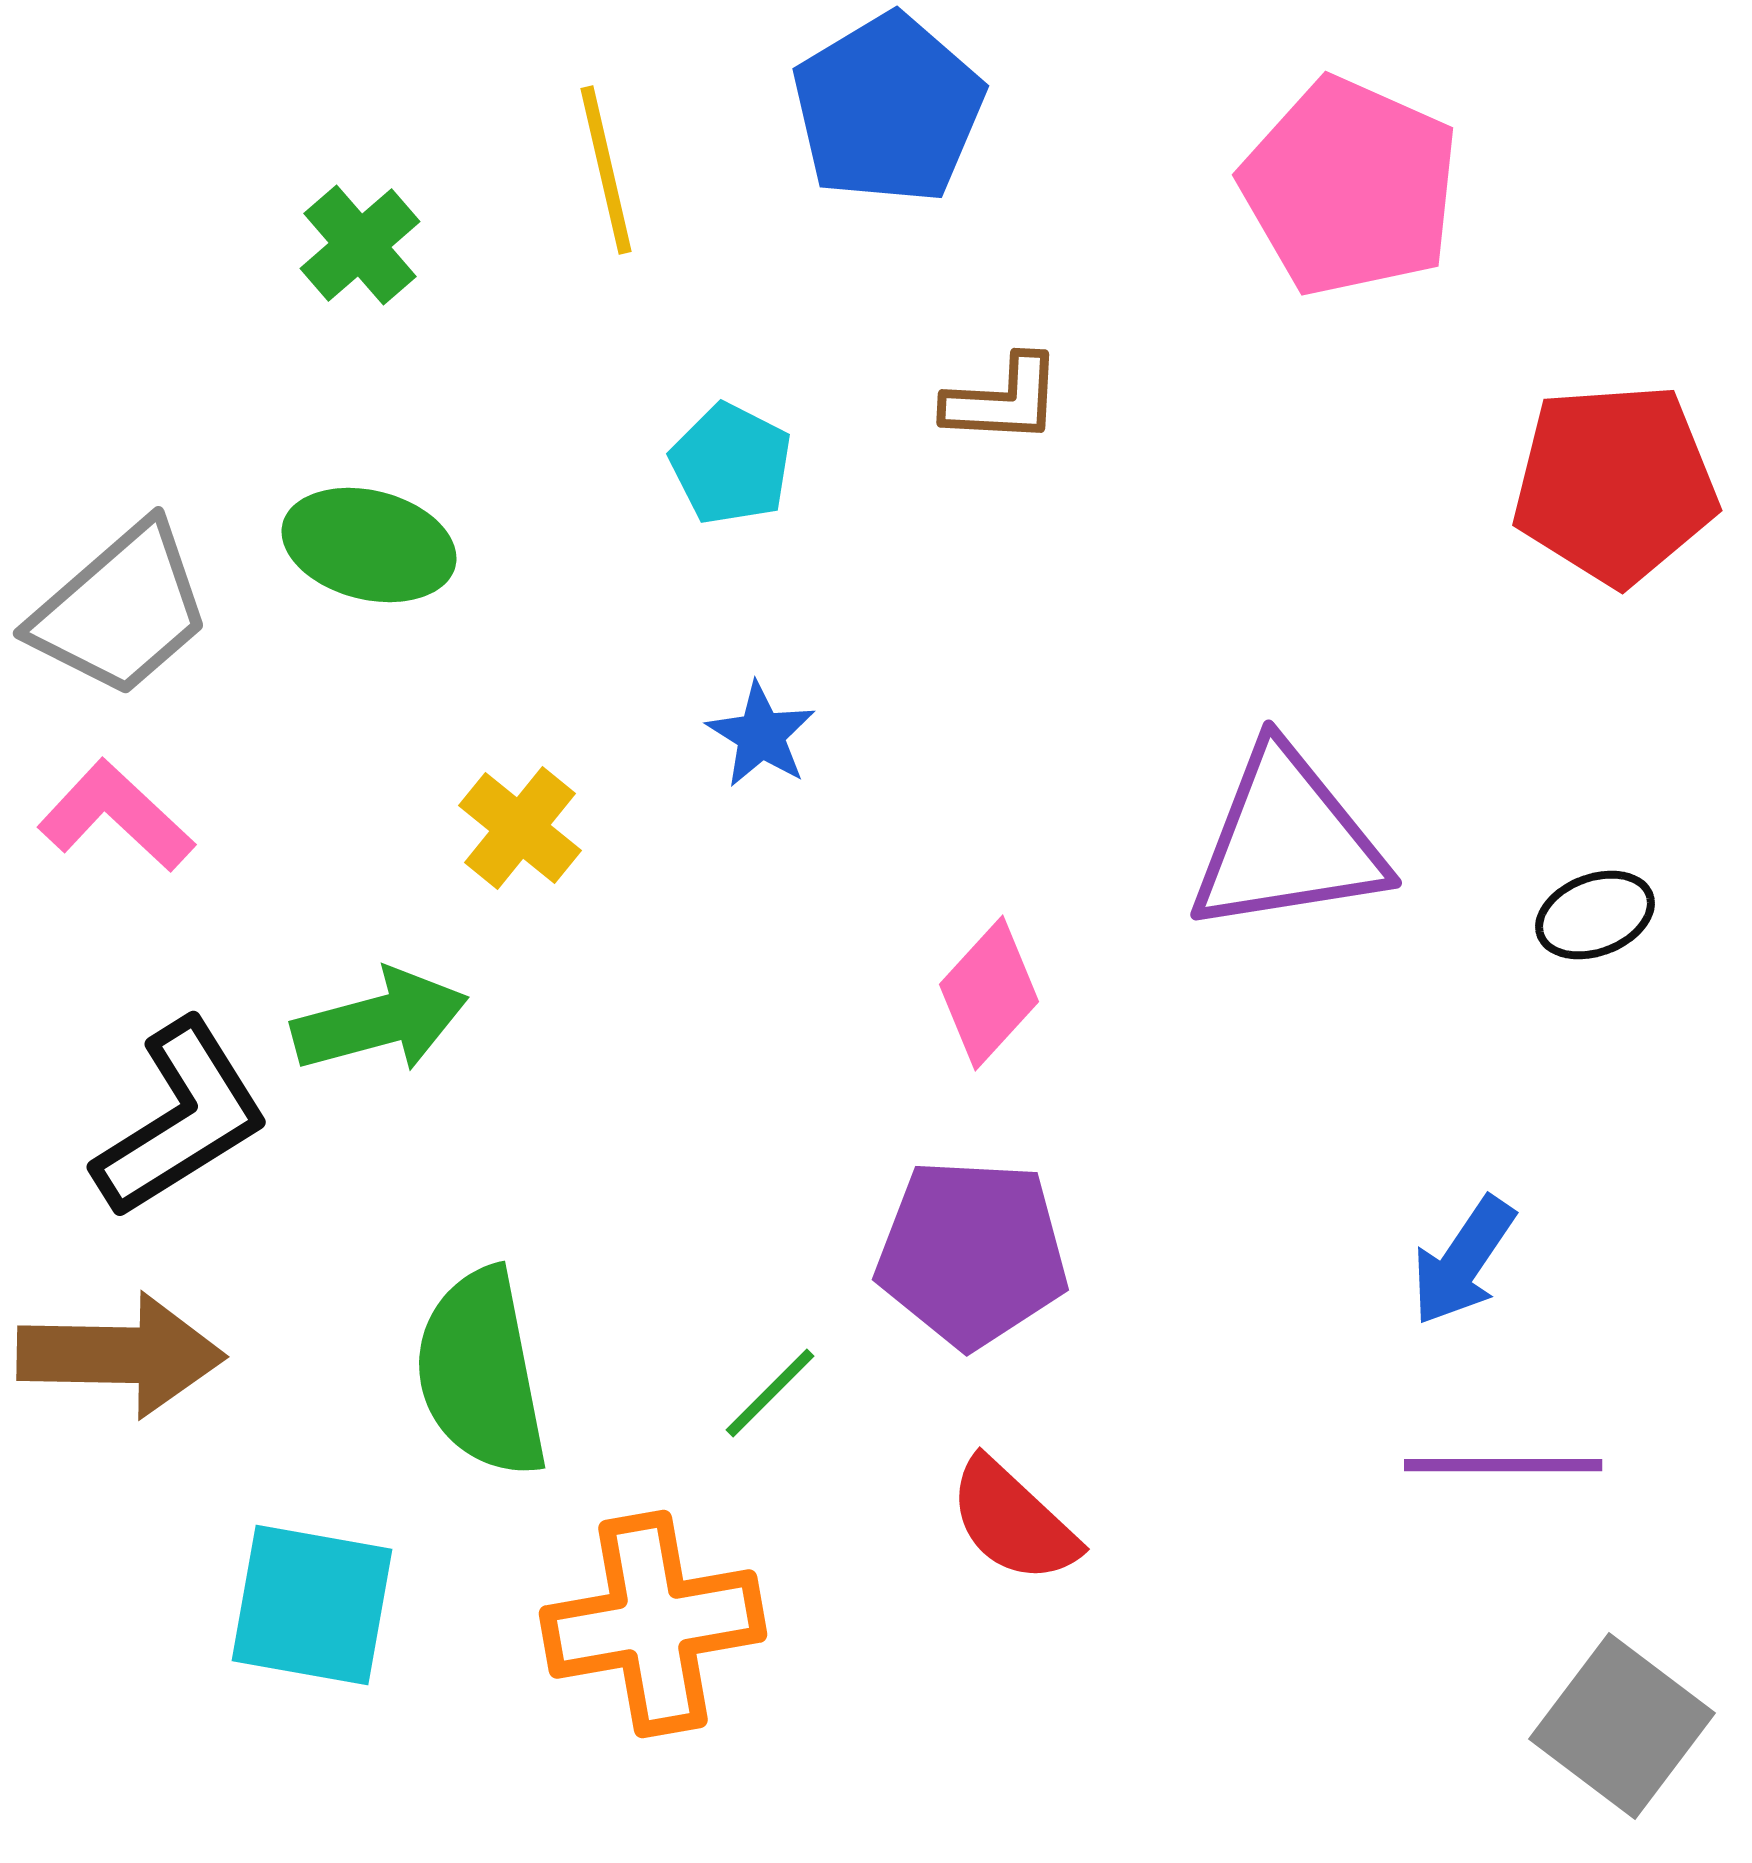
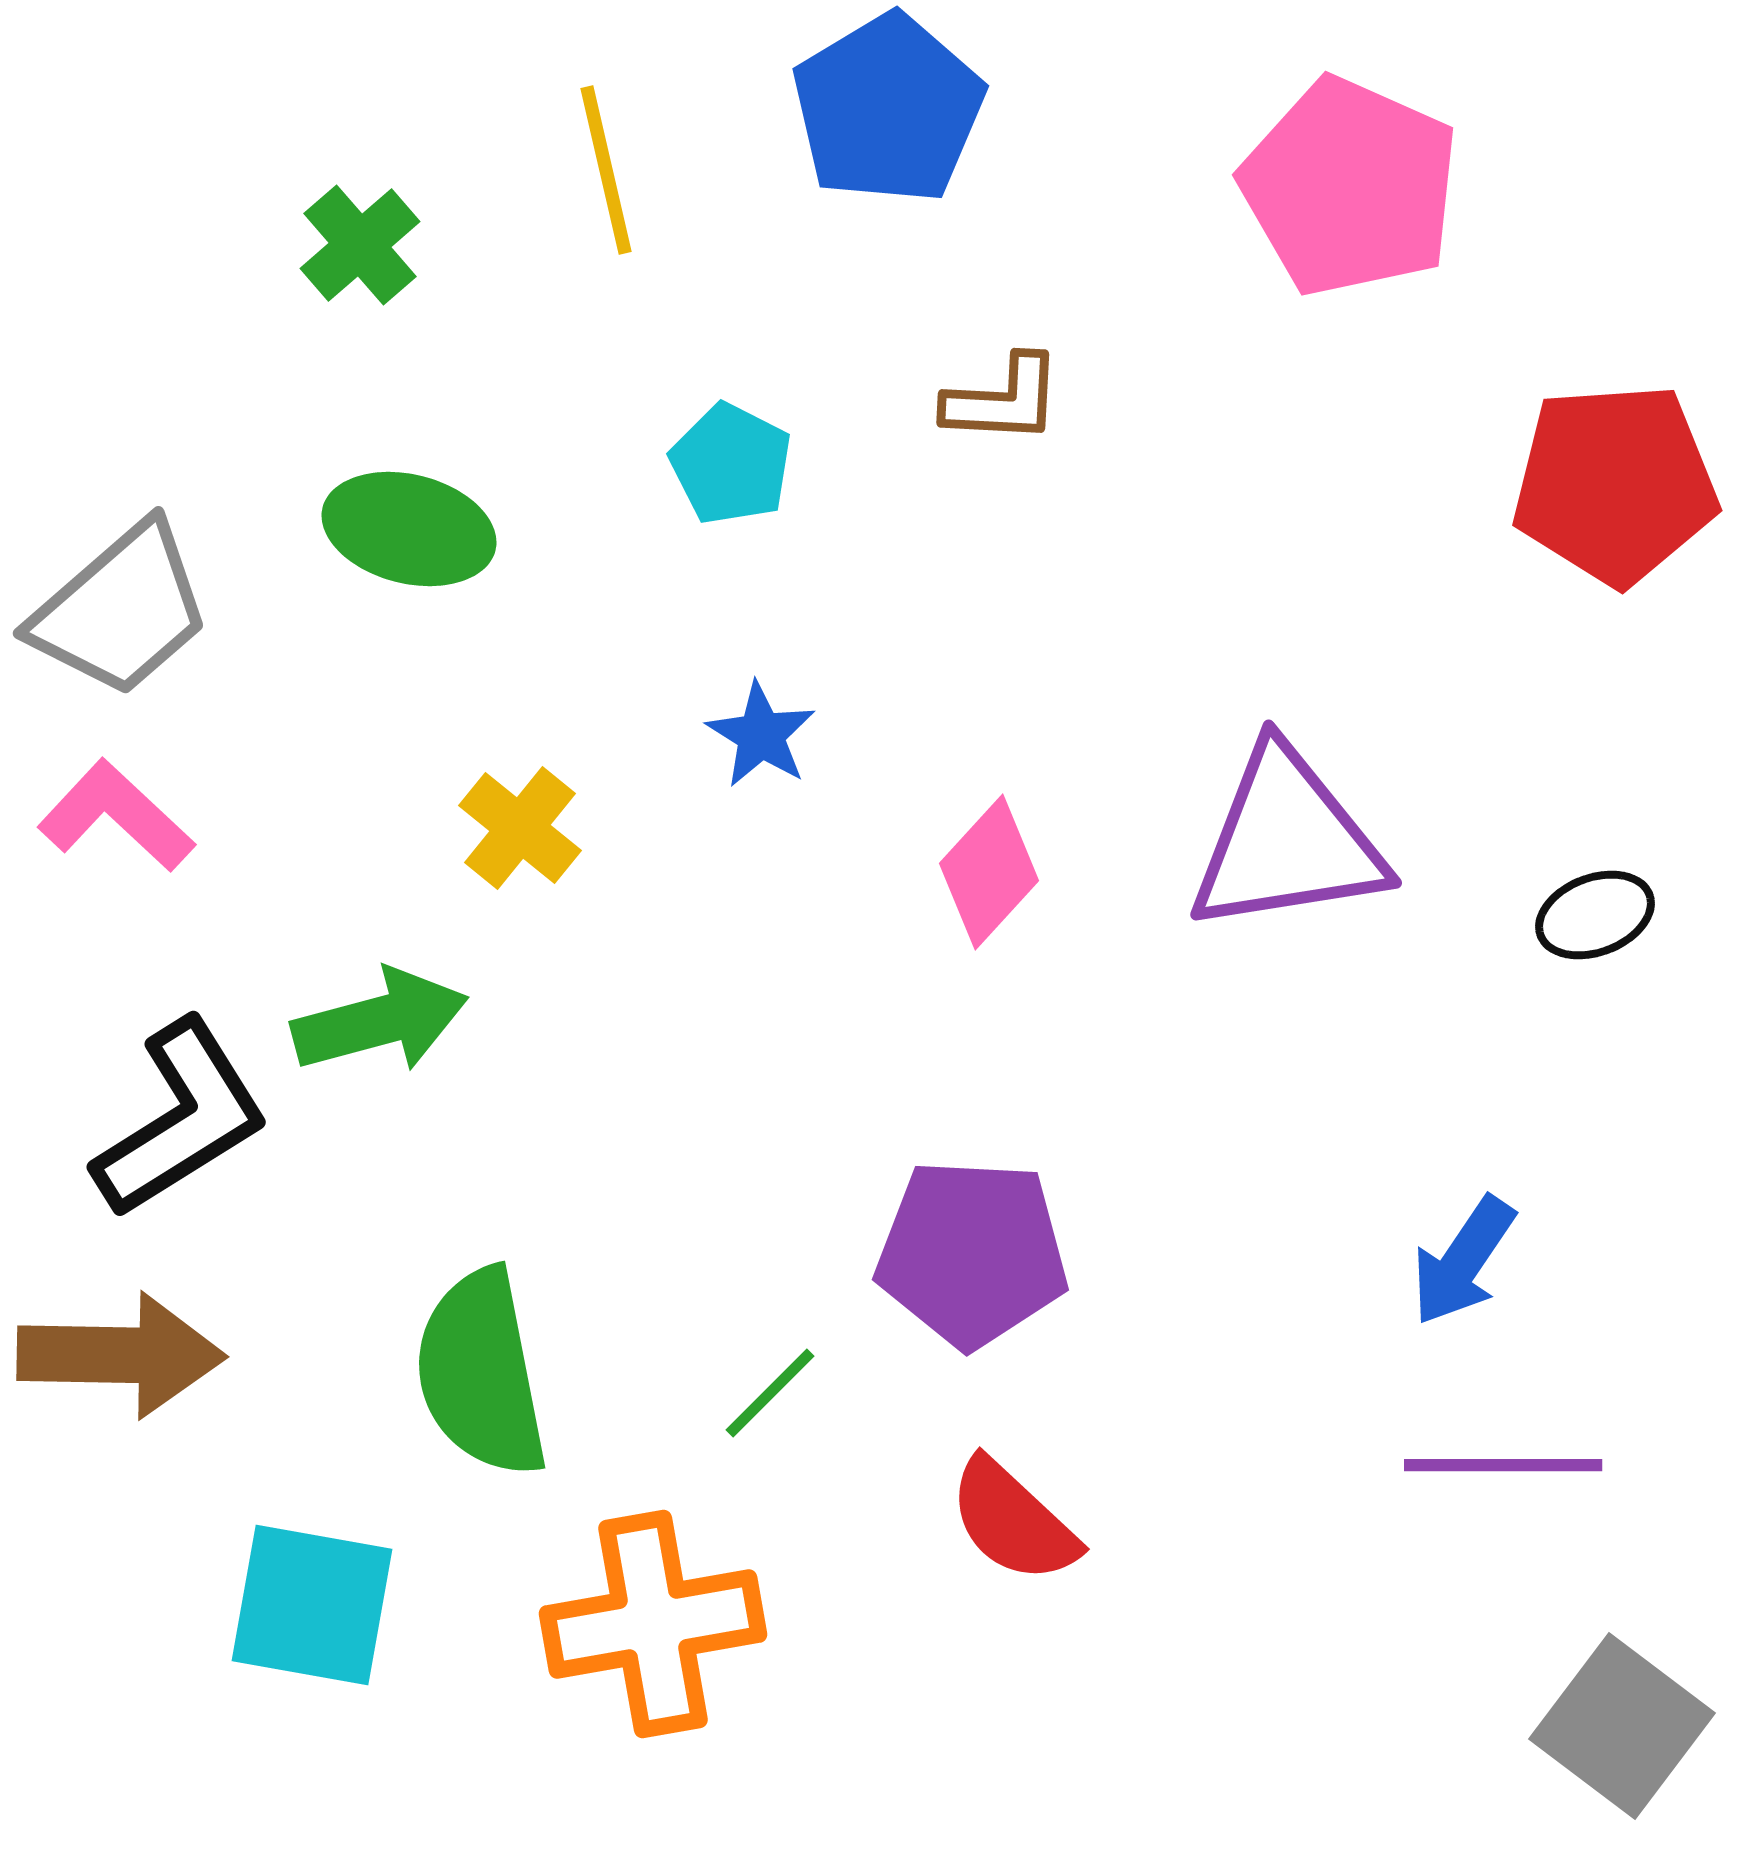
green ellipse: moved 40 px right, 16 px up
pink diamond: moved 121 px up
